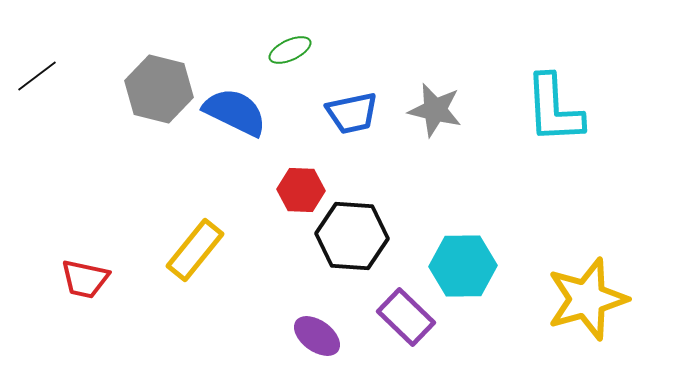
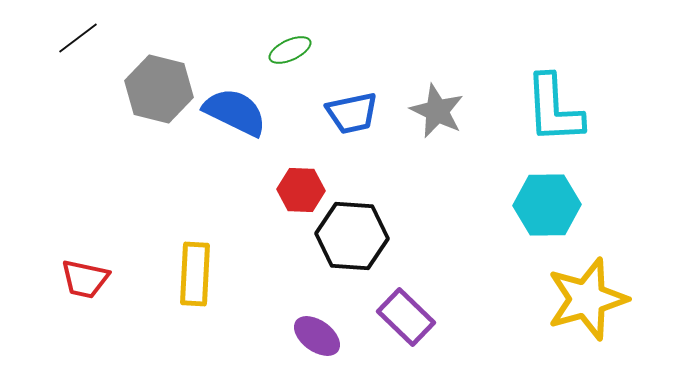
black line: moved 41 px right, 38 px up
gray star: moved 2 px right, 1 px down; rotated 12 degrees clockwise
yellow rectangle: moved 24 px down; rotated 36 degrees counterclockwise
cyan hexagon: moved 84 px right, 61 px up
